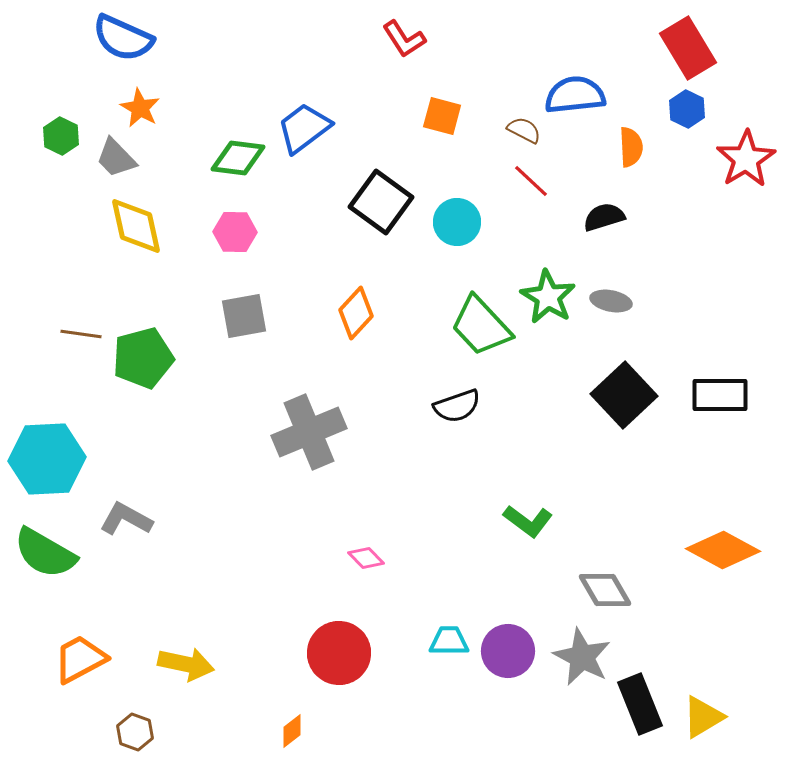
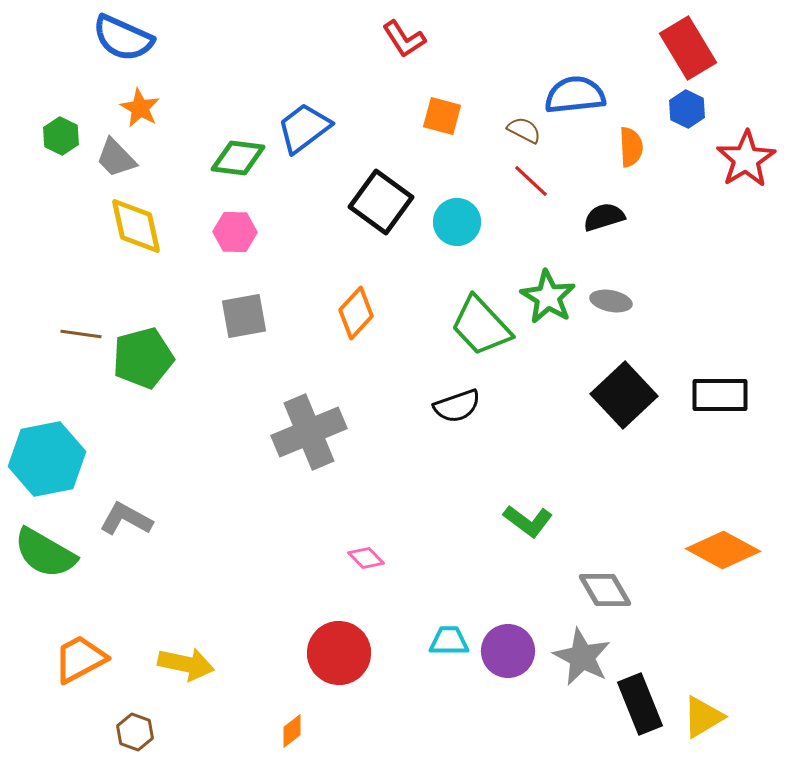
cyan hexagon at (47, 459): rotated 8 degrees counterclockwise
